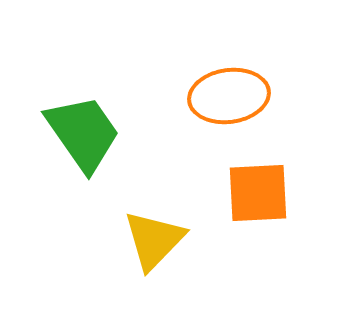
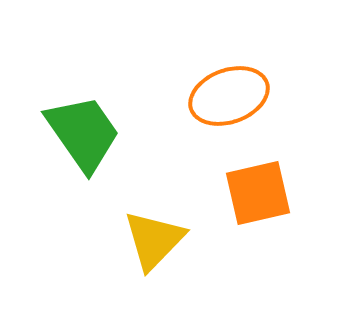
orange ellipse: rotated 12 degrees counterclockwise
orange square: rotated 10 degrees counterclockwise
